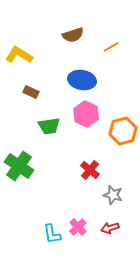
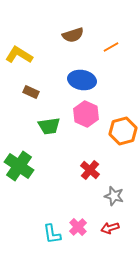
gray star: moved 1 px right, 1 px down
